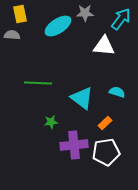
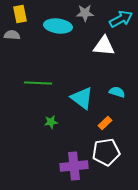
cyan arrow: rotated 25 degrees clockwise
cyan ellipse: rotated 40 degrees clockwise
purple cross: moved 21 px down
